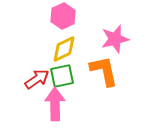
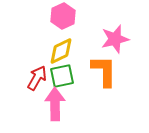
yellow diamond: moved 3 px left, 2 px down
orange L-shape: rotated 12 degrees clockwise
red arrow: moved 1 px up; rotated 25 degrees counterclockwise
